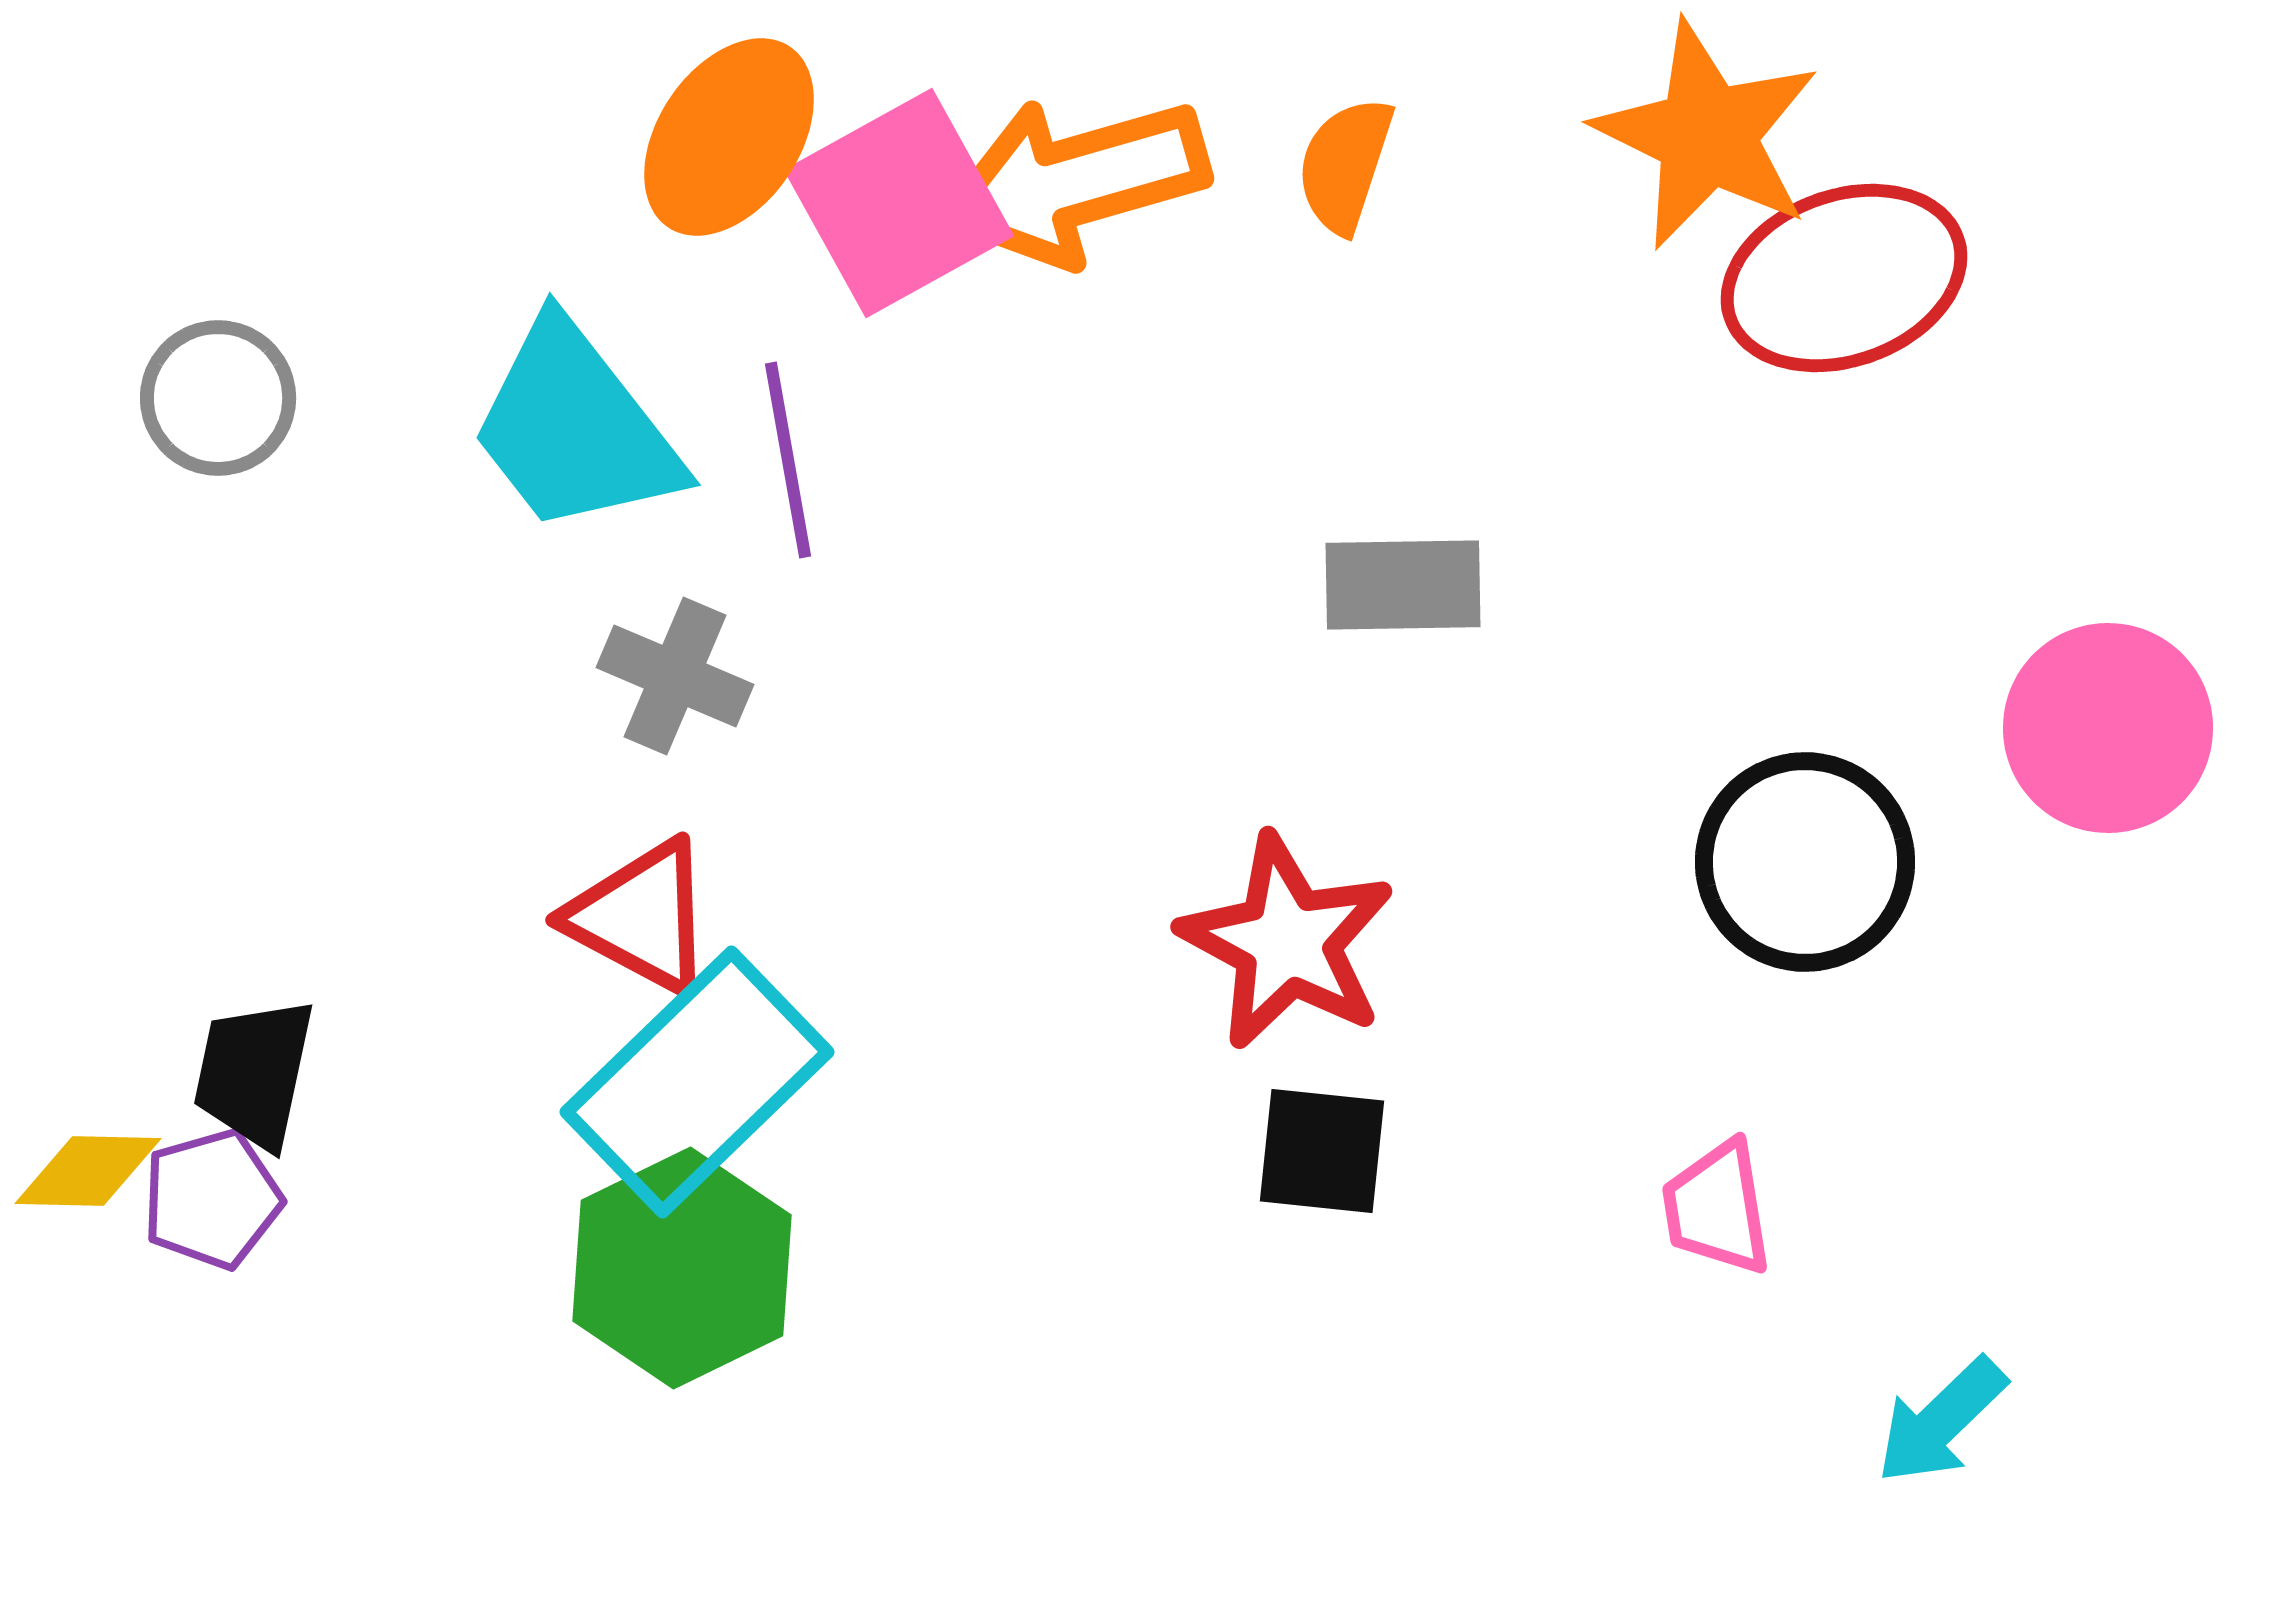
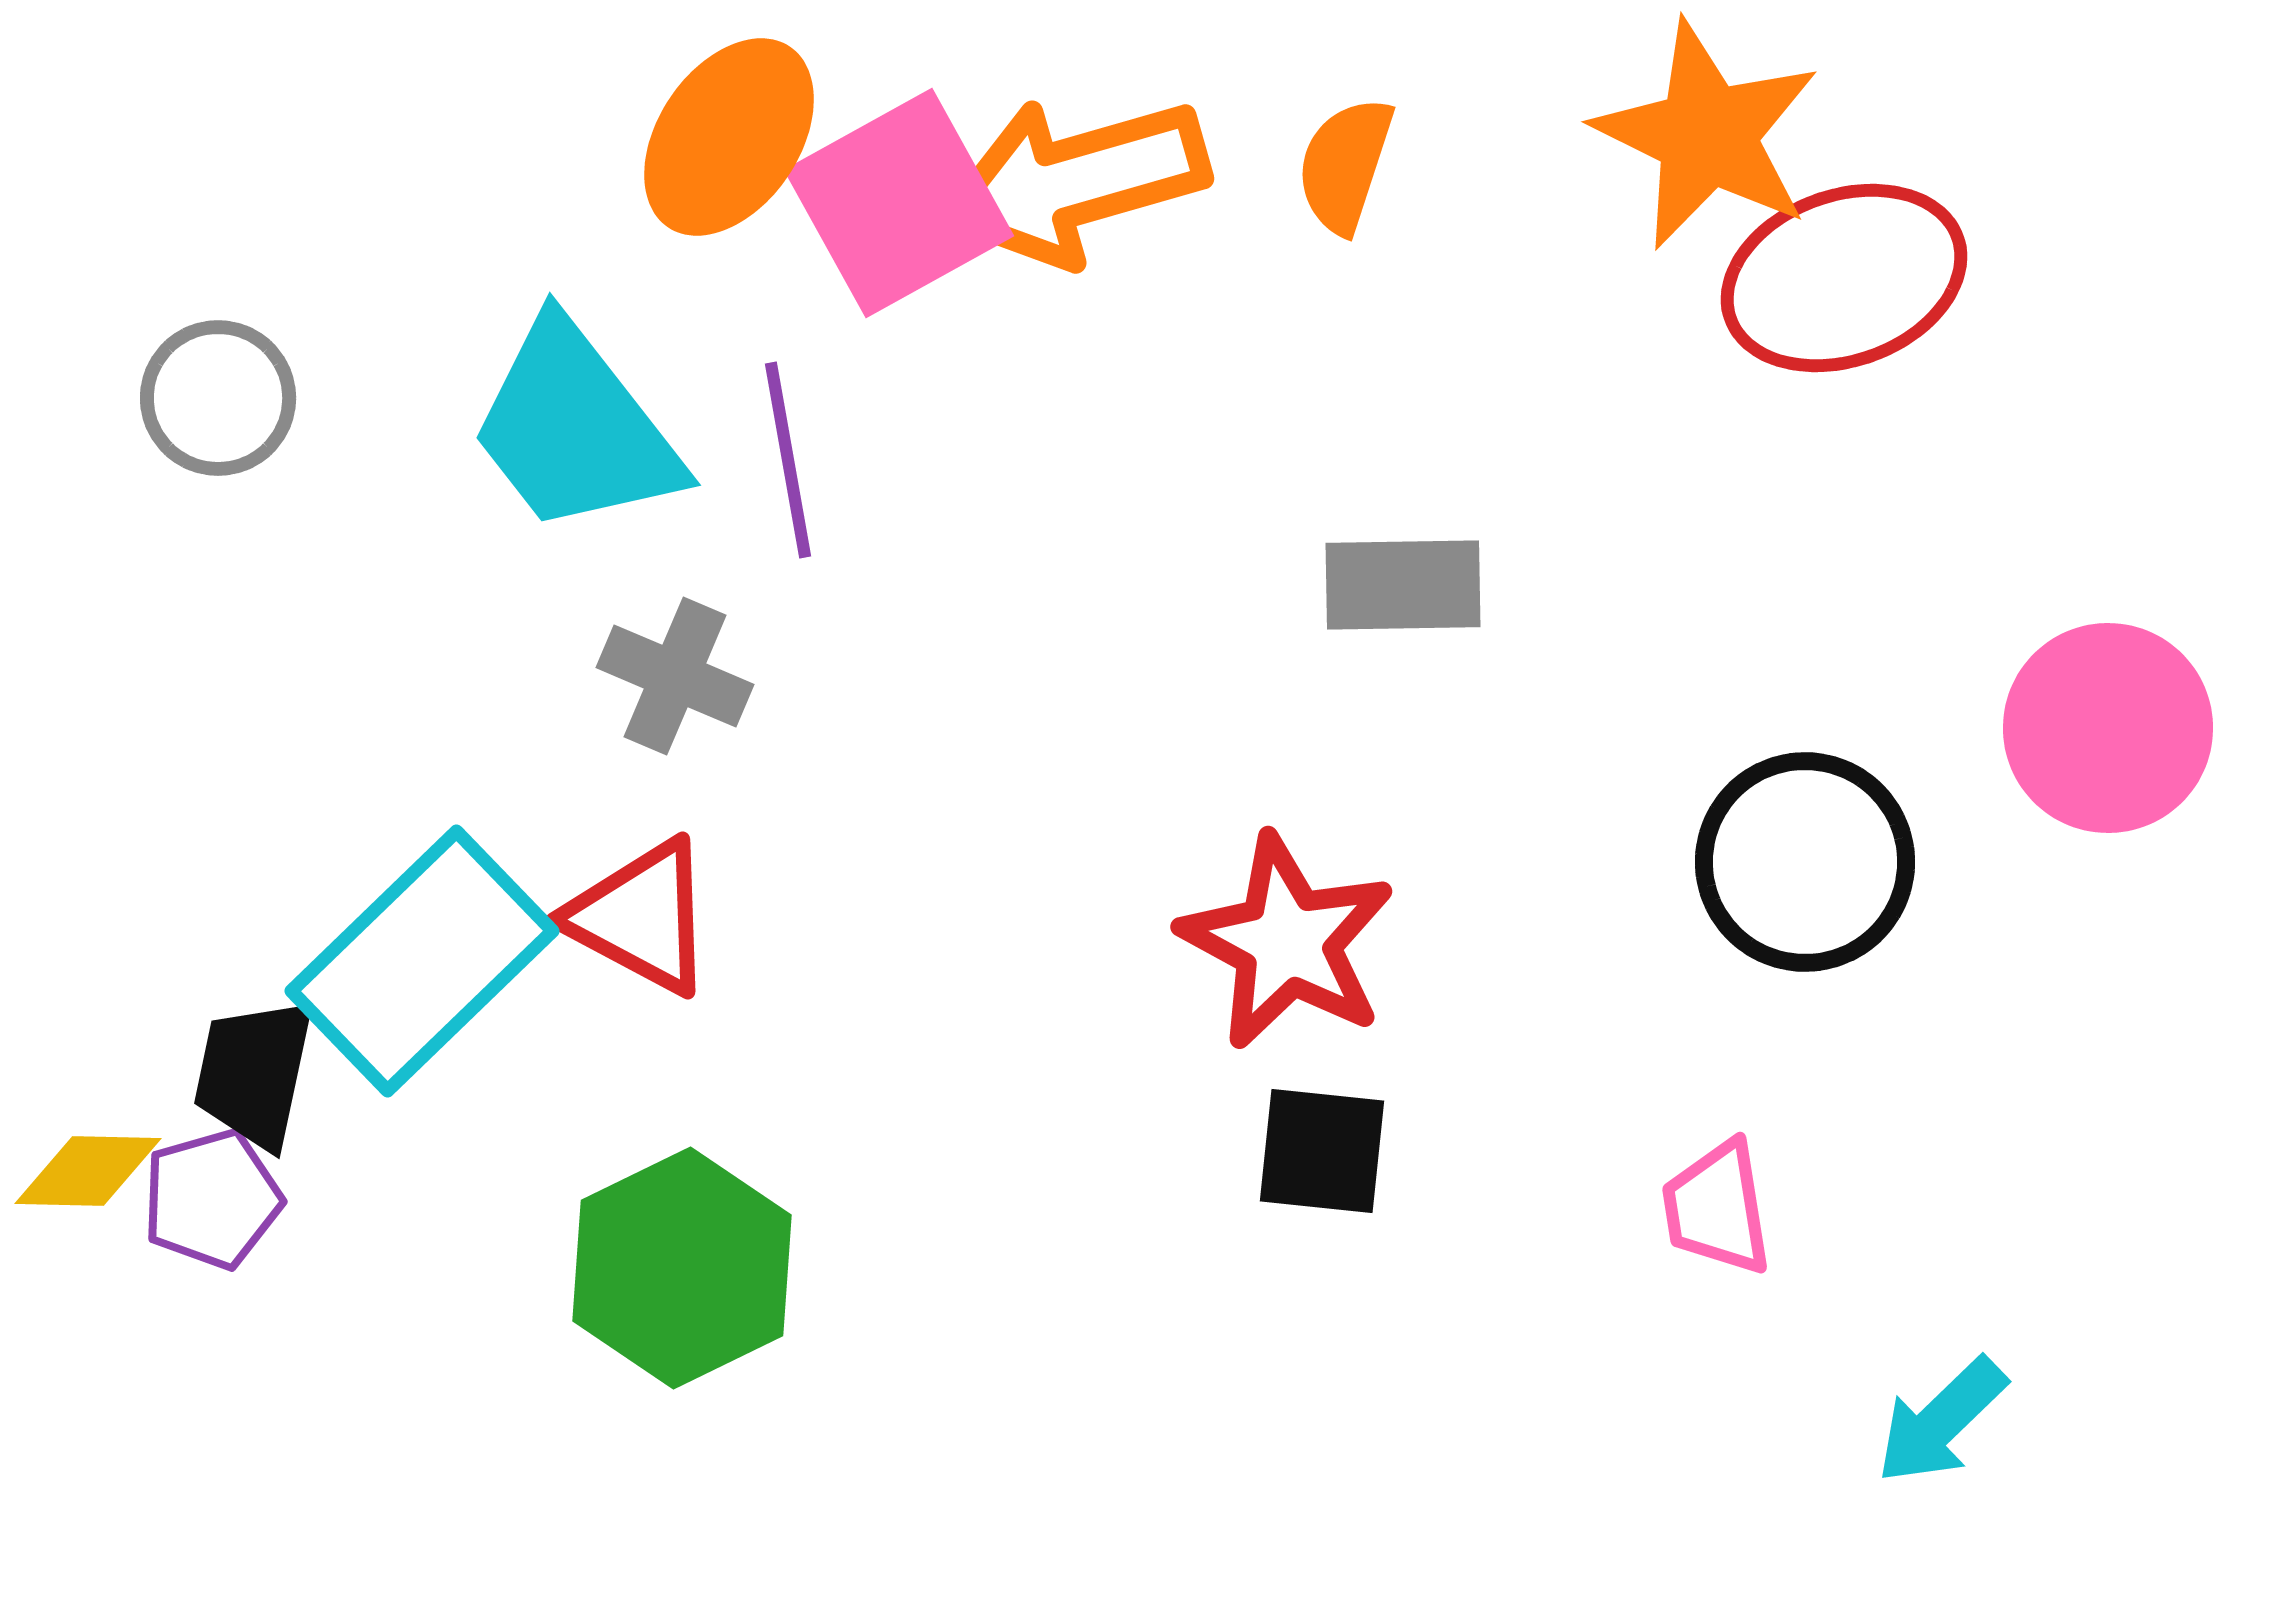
cyan rectangle: moved 275 px left, 121 px up
